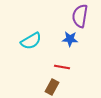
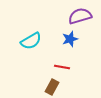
purple semicircle: rotated 65 degrees clockwise
blue star: rotated 21 degrees counterclockwise
